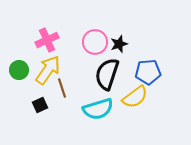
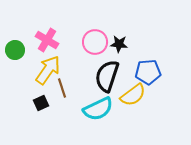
pink cross: rotated 35 degrees counterclockwise
black star: rotated 24 degrees clockwise
green circle: moved 4 px left, 20 px up
black semicircle: moved 2 px down
yellow semicircle: moved 2 px left, 2 px up
black square: moved 1 px right, 2 px up
cyan semicircle: rotated 8 degrees counterclockwise
